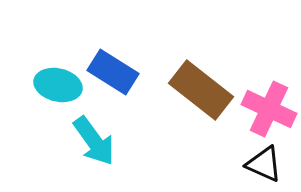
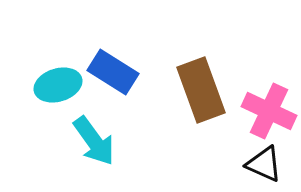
cyan ellipse: rotated 30 degrees counterclockwise
brown rectangle: rotated 32 degrees clockwise
pink cross: moved 2 px down
